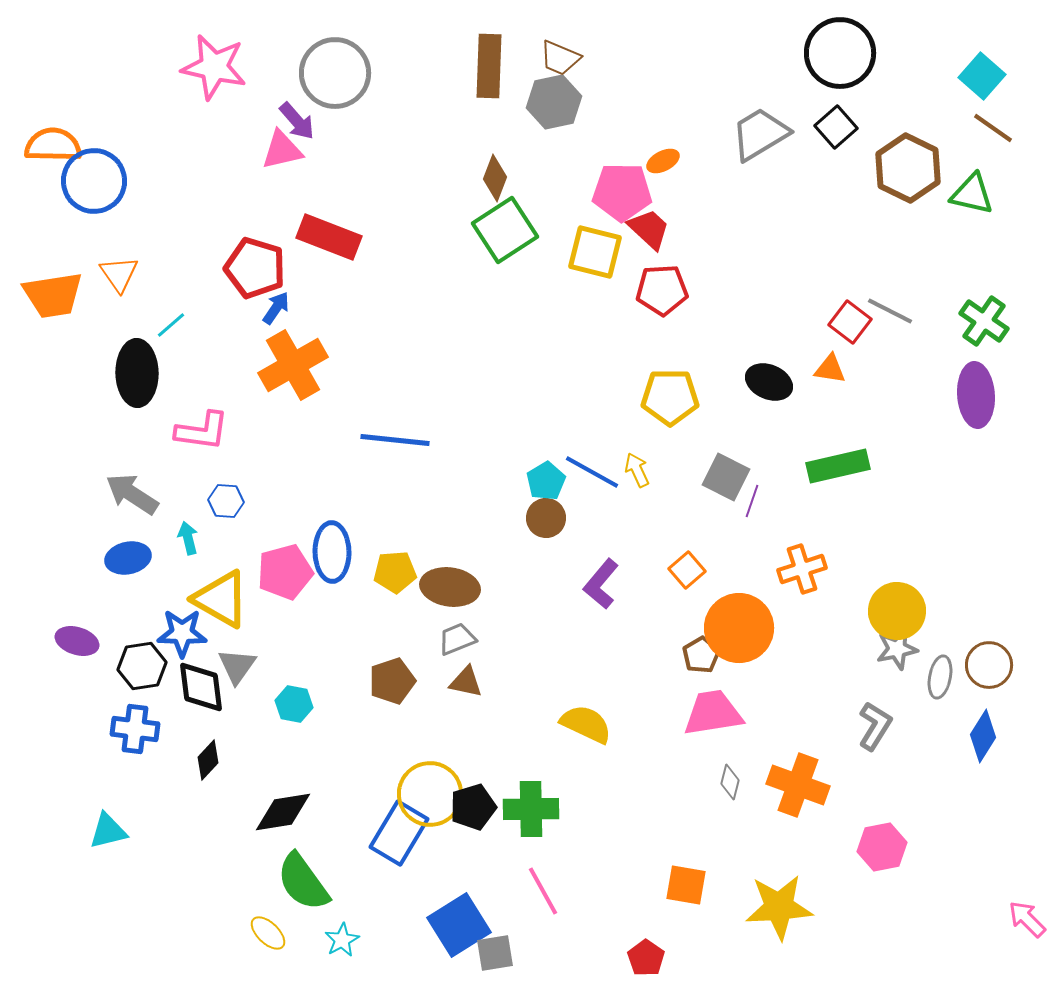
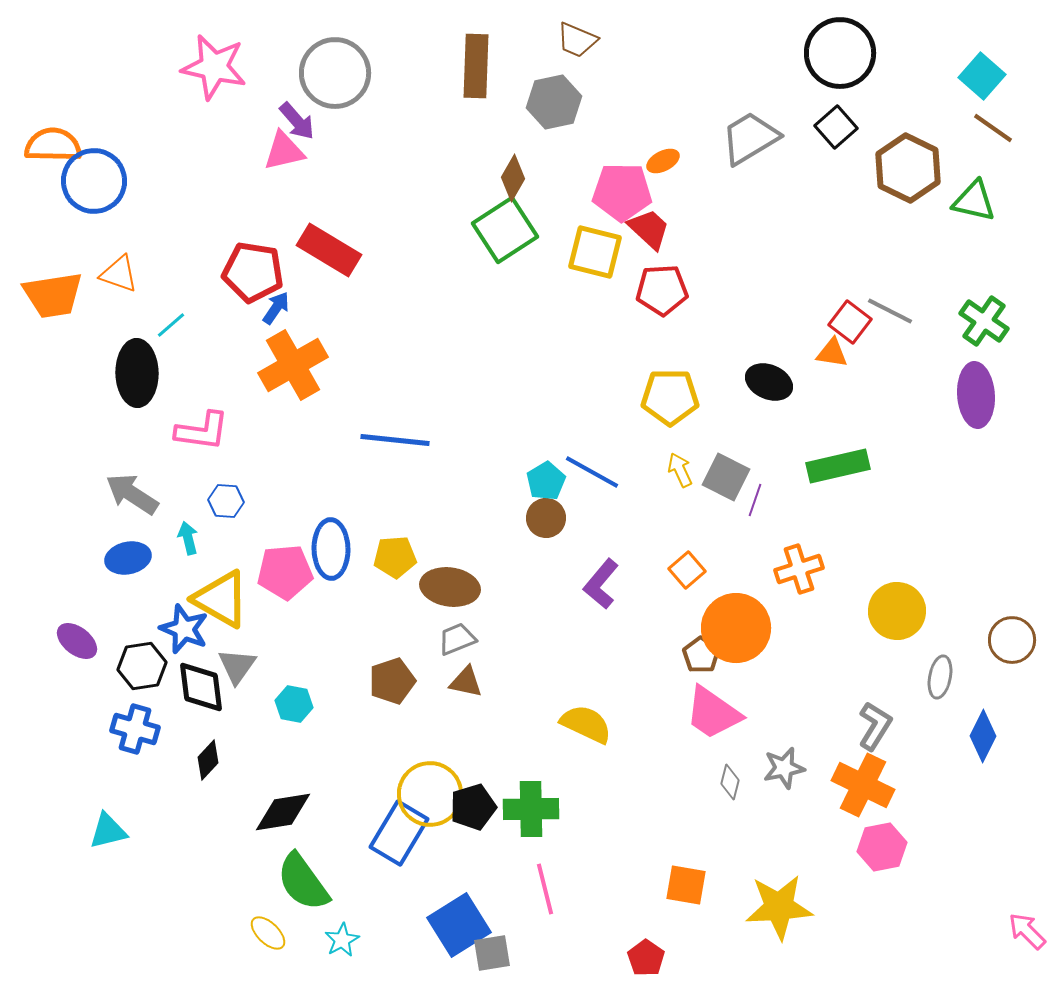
brown trapezoid at (560, 58): moved 17 px right, 18 px up
brown rectangle at (489, 66): moved 13 px left
gray trapezoid at (760, 134): moved 10 px left, 4 px down
pink triangle at (282, 150): moved 2 px right, 1 px down
brown diamond at (495, 178): moved 18 px right; rotated 9 degrees clockwise
green triangle at (972, 194): moved 2 px right, 7 px down
red rectangle at (329, 237): moved 13 px down; rotated 10 degrees clockwise
red pentagon at (255, 268): moved 2 px left, 4 px down; rotated 8 degrees counterclockwise
orange triangle at (119, 274): rotated 36 degrees counterclockwise
orange triangle at (830, 369): moved 2 px right, 16 px up
yellow arrow at (637, 470): moved 43 px right
purple line at (752, 501): moved 3 px right, 1 px up
blue ellipse at (332, 552): moved 1 px left, 3 px up
orange cross at (802, 569): moved 3 px left
pink pentagon at (285, 572): rotated 10 degrees clockwise
yellow pentagon at (395, 572): moved 15 px up
orange circle at (739, 628): moved 3 px left
blue star at (182, 633): moved 2 px right, 4 px up; rotated 21 degrees clockwise
purple ellipse at (77, 641): rotated 21 degrees clockwise
gray star at (897, 649): moved 113 px left, 119 px down
brown pentagon at (701, 655): rotated 6 degrees counterclockwise
brown circle at (989, 665): moved 23 px right, 25 px up
pink trapezoid at (713, 713): rotated 136 degrees counterclockwise
blue cross at (135, 729): rotated 9 degrees clockwise
blue diamond at (983, 736): rotated 6 degrees counterclockwise
orange cross at (798, 785): moved 65 px right; rotated 6 degrees clockwise
pink line at (543, 891): moved 2 px right, 2 px up; rotated 15 degrees clockwise
pink arrow at (1027, 919): moved 12 px down
gray square at (495, 953): moved 3 px left
